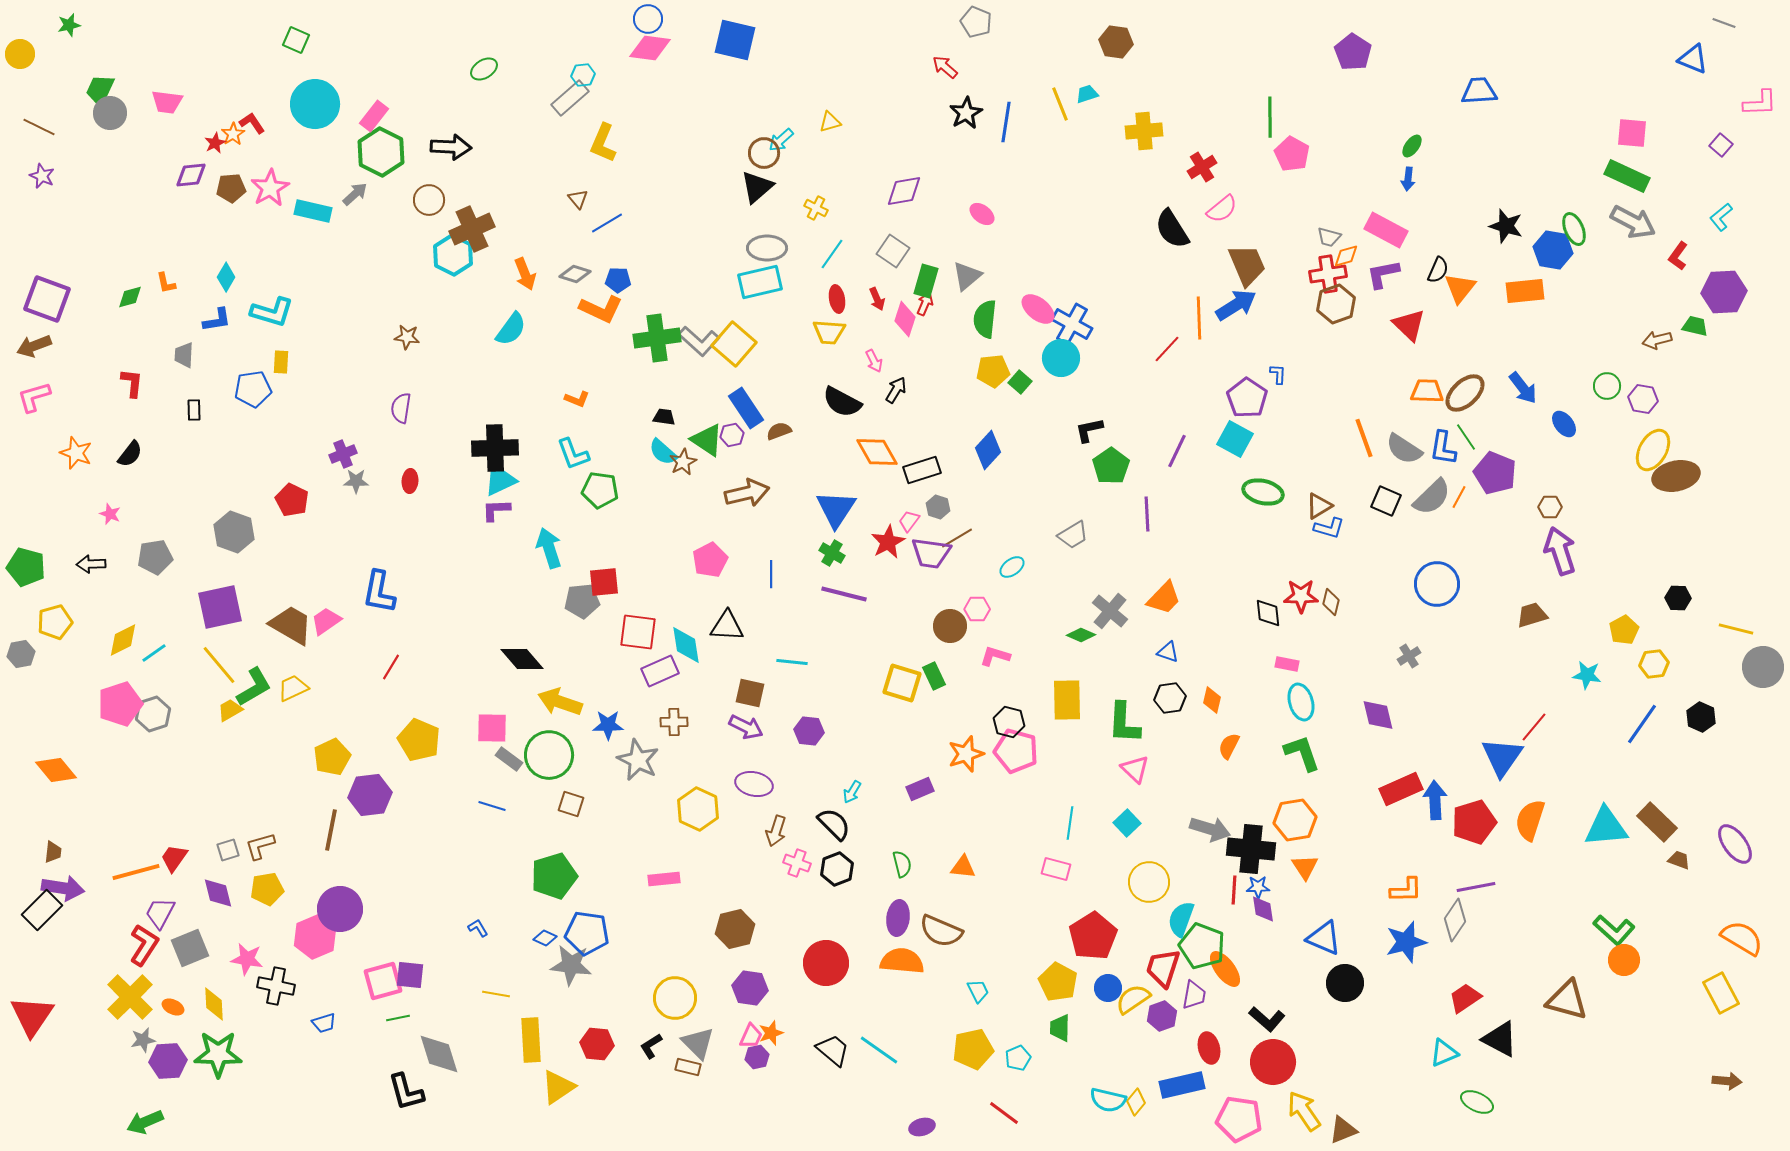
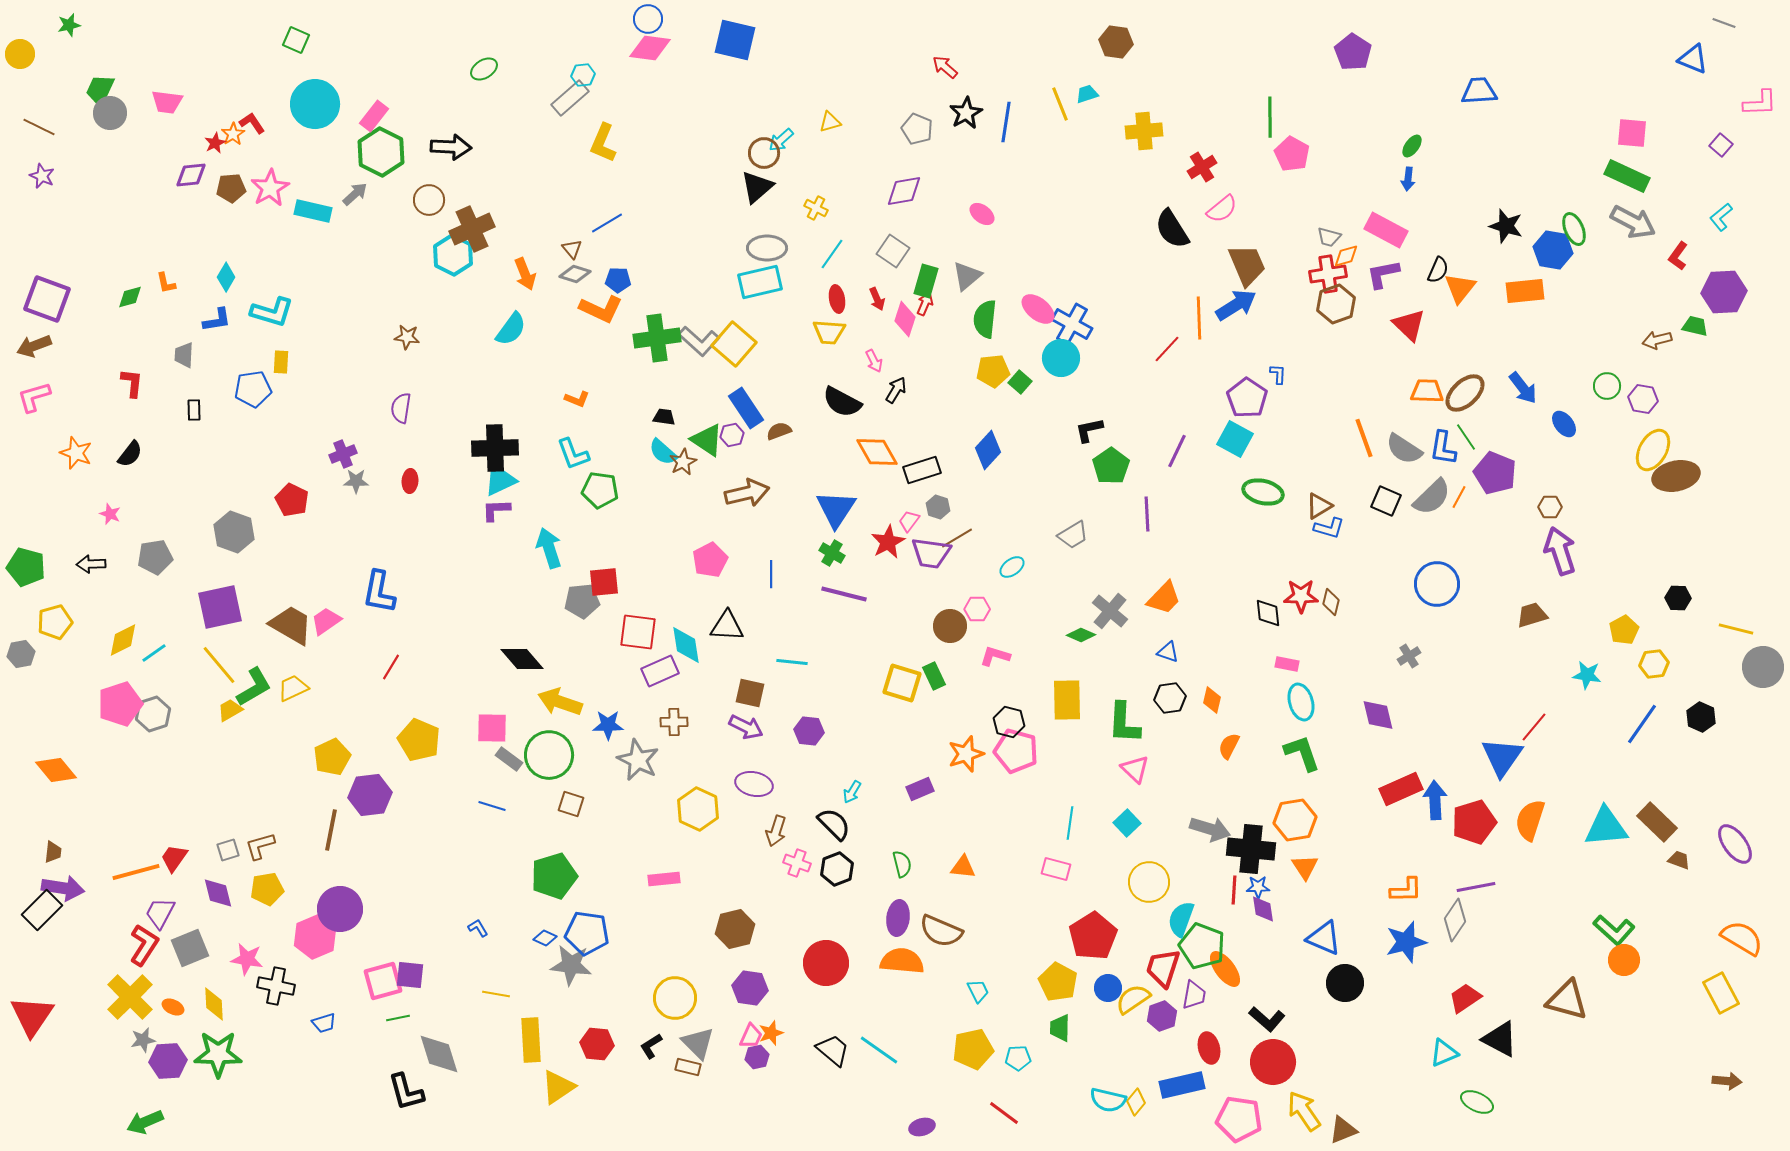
gray pentagon at (976, 22): moved 59 px left, 107 px down
brown triangle at (578, 199): moved 6 px left, 50 px down
cyan pentagon at (1018, 1058): rotated 20 degrees clockwise
